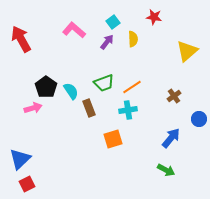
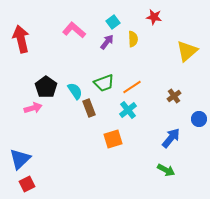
red arrow: rotated 16 degrees clockwise
cyan semicircle: moved 4 px right
cyan cross: rotated 30 degrees counterclockwise
